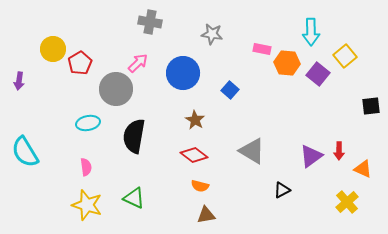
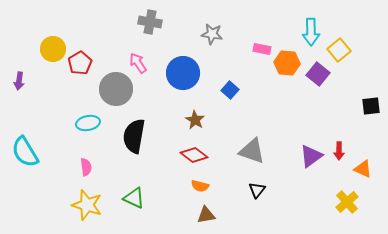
yellow square: moved 6 px left, 6 px up
pink arrow: rotated 80 degrees counterclockwise
gray triangle: rotated 12 degrees counterclockwise
black triangle: moved 25 px left; rotated 24 degrees counterclockwise
